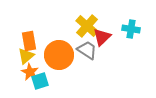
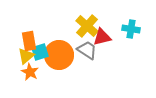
red triangle: rotated 30 degrees clockwise
cyan square: moved 29 px up
